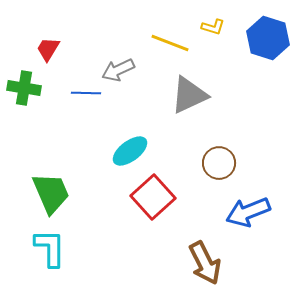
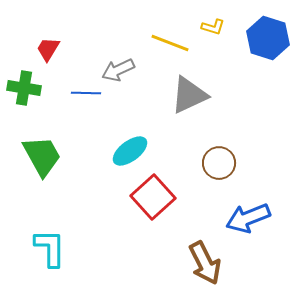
green trapezoid: moved 9 px left, 37 px up; rotated 6 degrees counterclockwise
blue arrow: moved 6 px down
